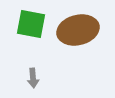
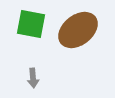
brown ellipse: rotated 24 degrees counterclockwise
